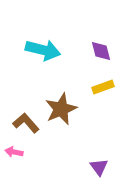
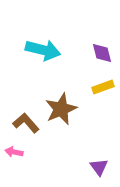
purple diamond: moved 1 px right, 2 px down
